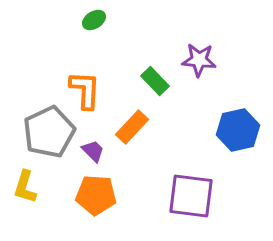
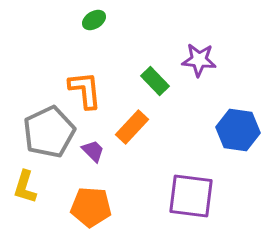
orange L-shape: rotated 9 degrees counterclockwise
blue hexagon: rotated 21 degrees clockwise
orange pentagon: moved 5 px left, 12 px down
